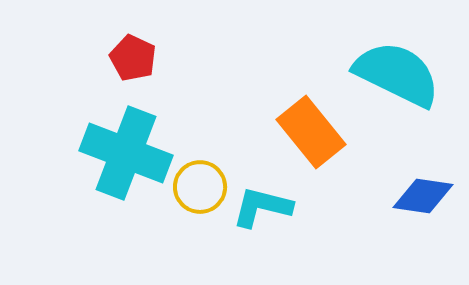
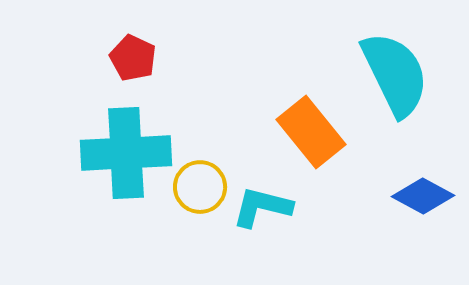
cyan semicircle: moved 2 px left; rotated 38 degrees clockwise
cyan cross: rotated 24 degrees counterclockwise
blue diamond: rotated 20 degrees clockwise
